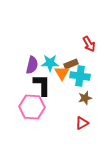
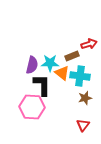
red arrow: rotated 77 degrees counterclockwise
brown rectangle: moved 1 px right, 8 px up
orange triangle: rotated 21 degrees counterclockwise
red triangle: moved 1 px right, 2 px down; rotated 24 degrees counterclockwise
